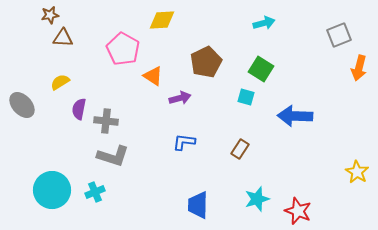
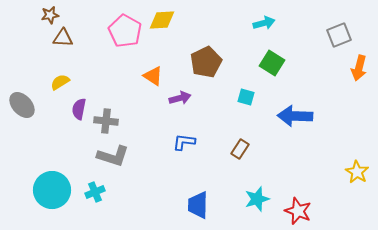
pink pentagon: moved 2 px right, 18 px up
green square: moved 11 px right, 6 px up
